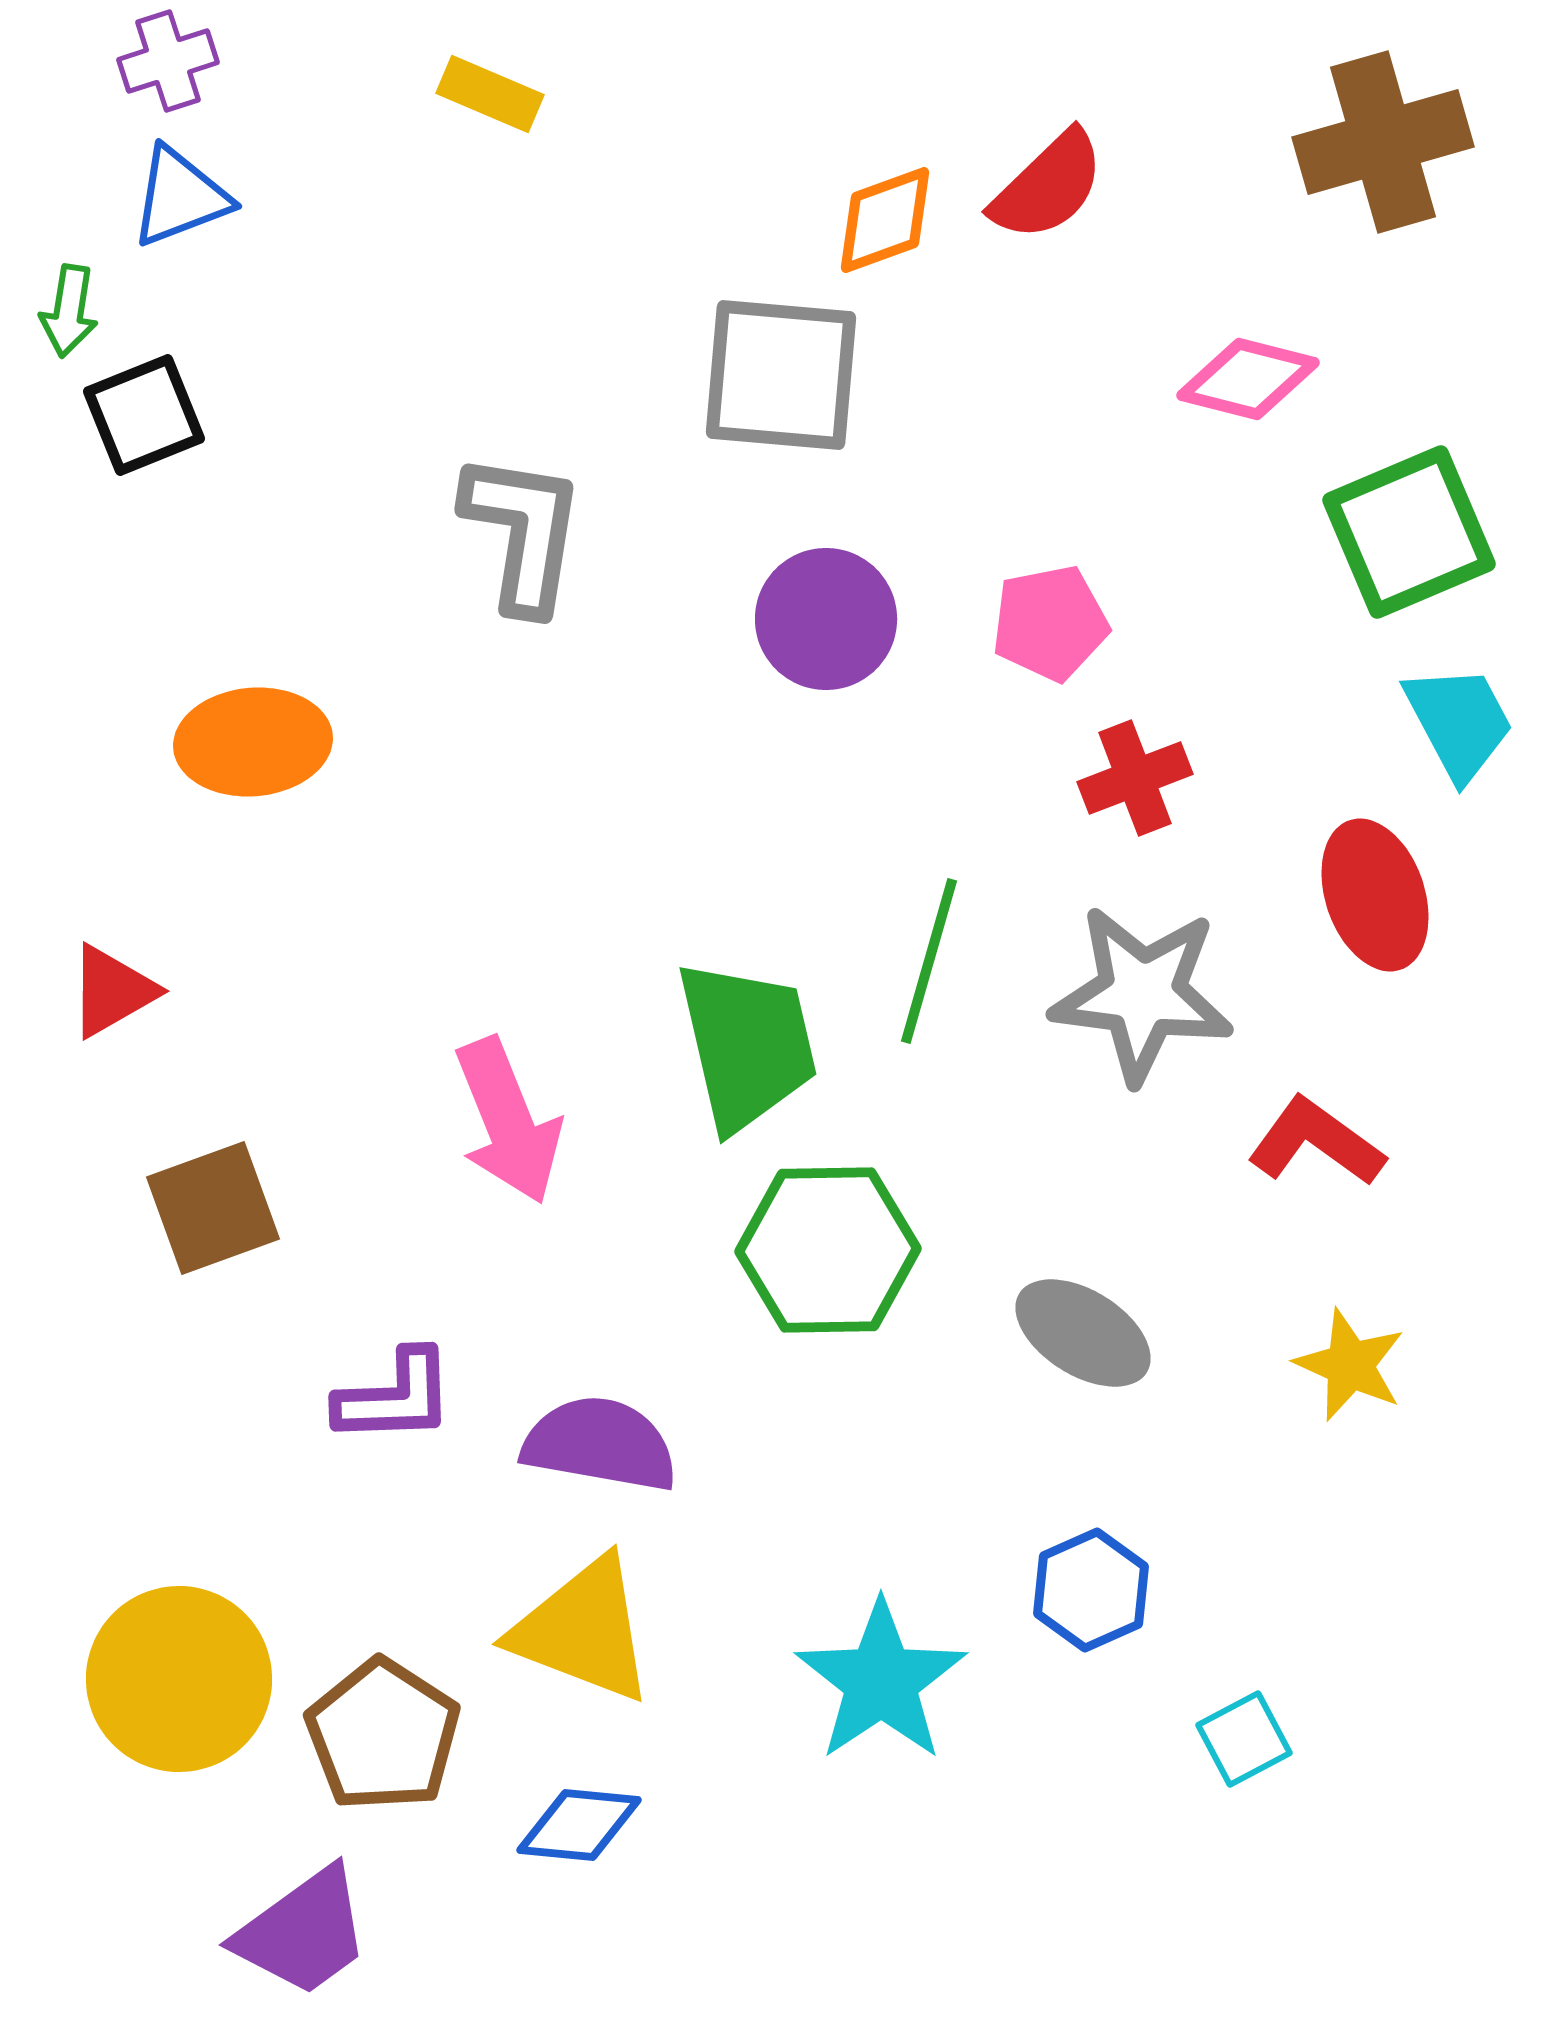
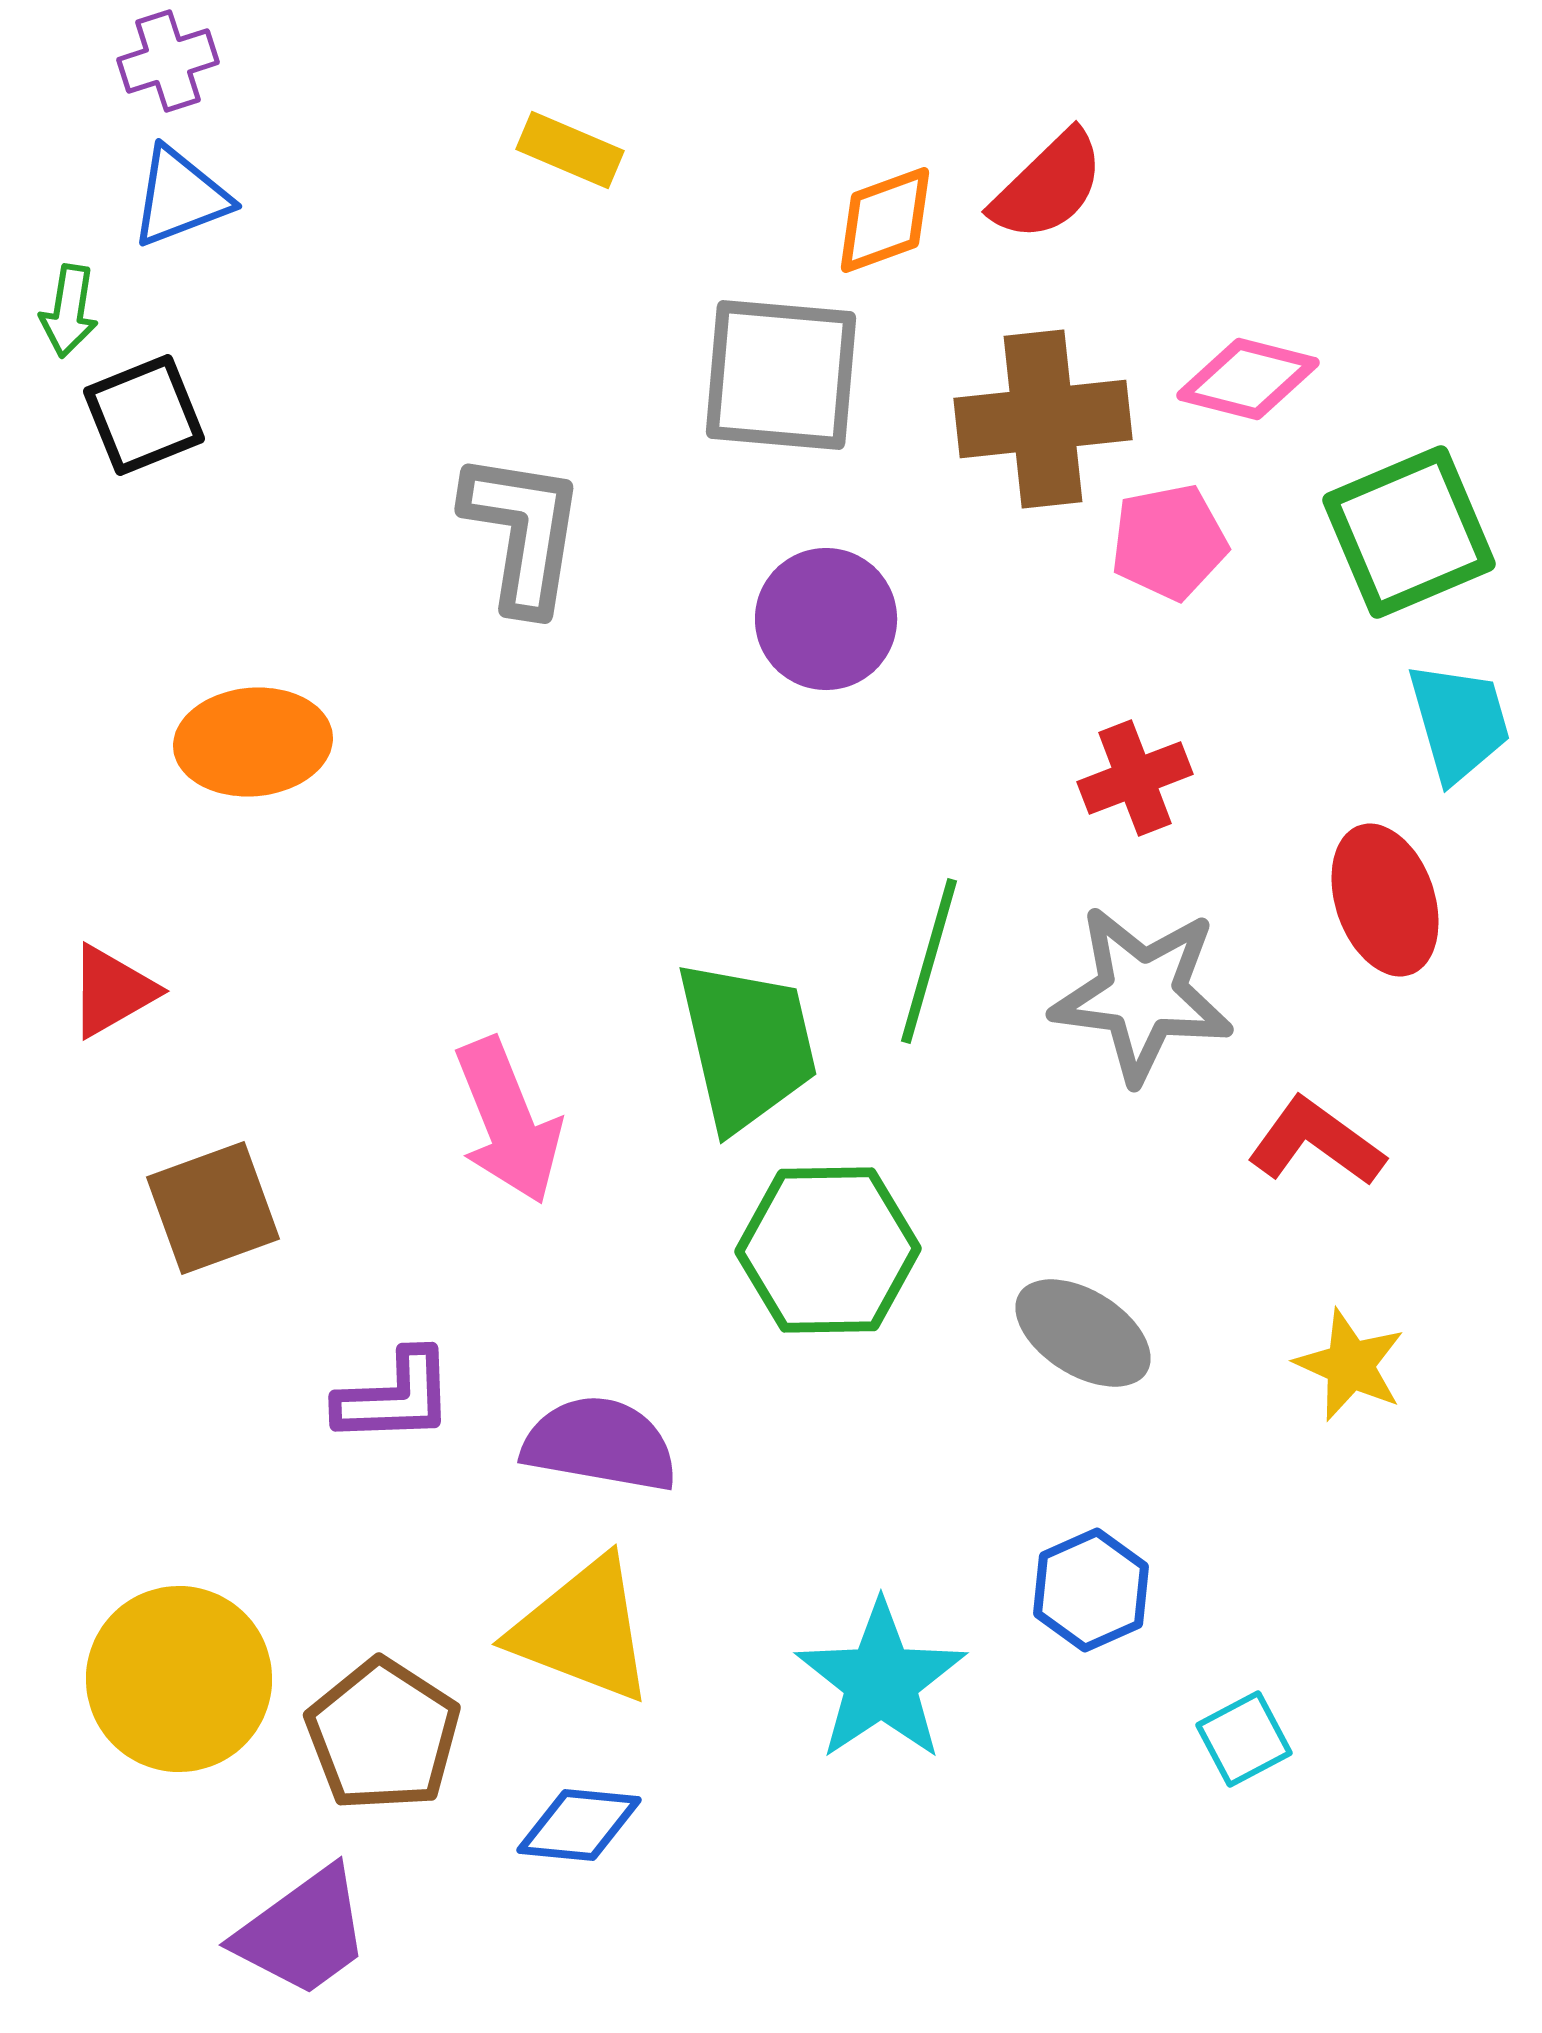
yellow rectangle: moved 80 px right, 56 px down
brown cross: moved 340 px left, 277 px down; rotated 10 degrees clockwise
pink pentagon: moved 119 px right, 81 px up
cyan trapezoid: rotated 12 degrees clockwise
red ellipse: moved 10 px right, 5 px down
